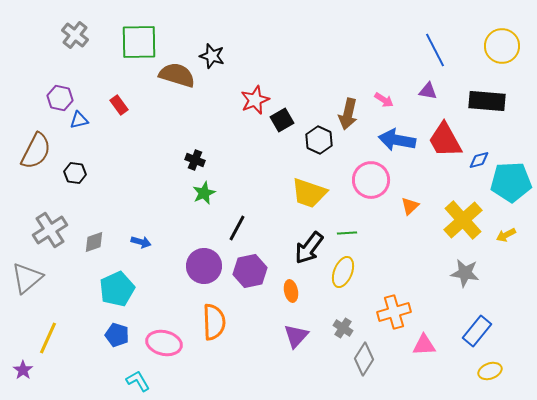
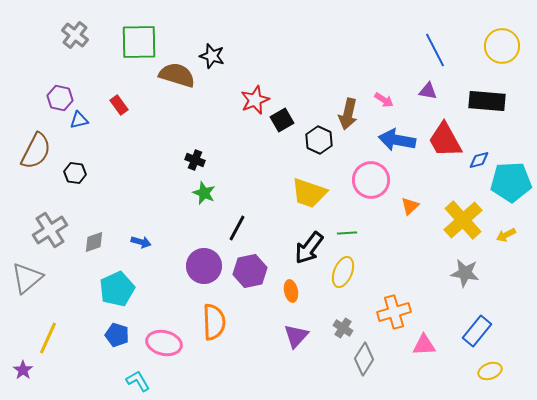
green star at (204, 193): rotated 25 degrees counterclockwise
